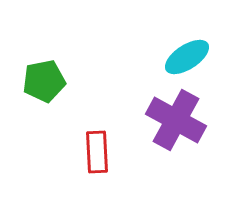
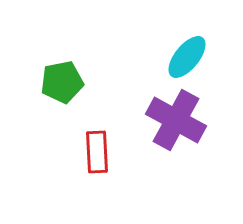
cyan ellipse: rotated 18 degrees counterclockwise
green pentagon: moved 18 px right, 1 px down
